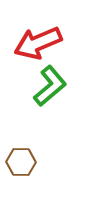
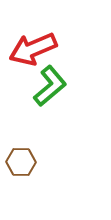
red arrow: moved 5 px left, 6 px down
